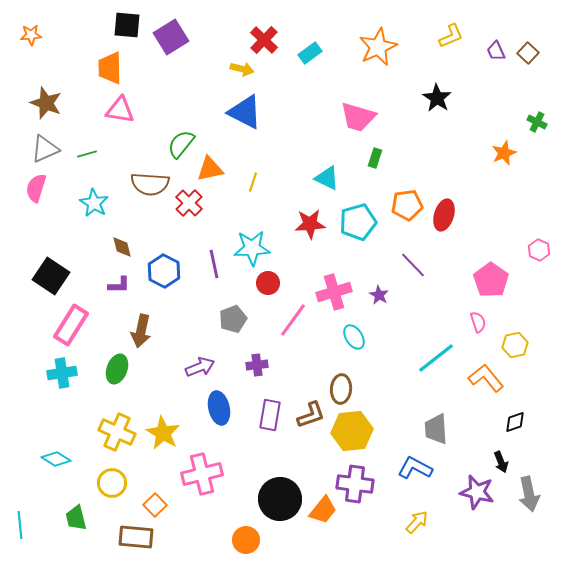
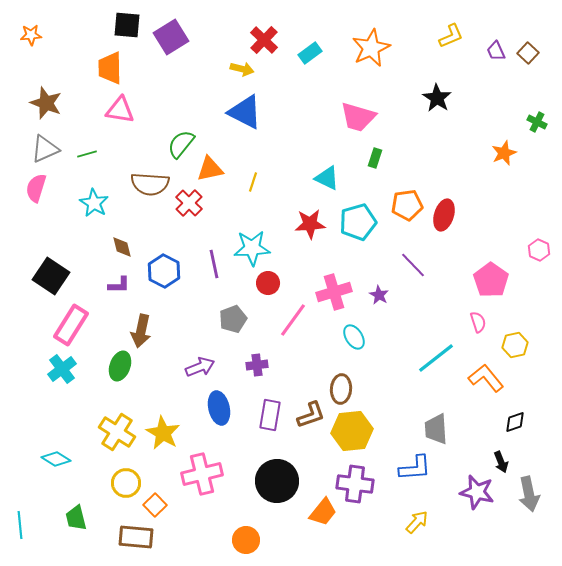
orange star at (378, 47): moved 7 px left, 1 px down
green ellipse at (117, 369): moved 3 px right, 3 px up
cyan cross at (62, 373): moved 4 px up; rotated 28 degrees counterclockwise
yellow cross at (117, 432): rotated 9 degrees clockwise
blue L-shape at (415, 468): rotated 148 degrees clockwise
yellow circle at (112, 483): moved 14 px right
black circle at (280, 499): moved 3 px left, 18 px up
orange trapezoid at (323, 510): moved 2 px down
